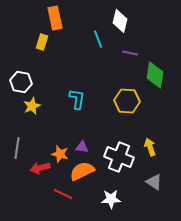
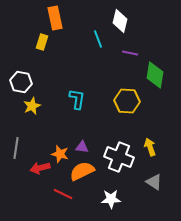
gray line: moved 1 px left
